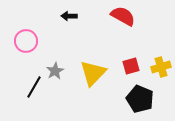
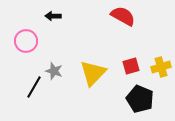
black arrow: moved 16 px left
gray star: moved 1 px left; rotated 24 degrees counterclockwise
